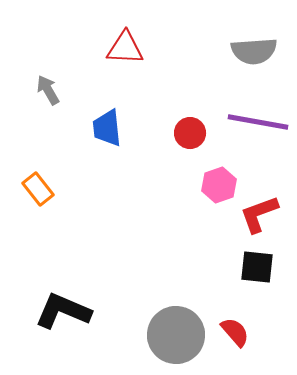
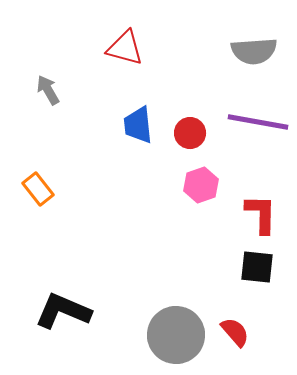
red triangle: rotated 12 degrees clockwise
blue trapezoid: moved 31 px right, 3 px up
pink hexagon: moved 18 px left
red L-shape: moved 2 px right; rotated 111 degrees clockwise
